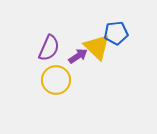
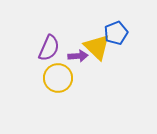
blue pentagon: rotated 15 degrees counterclockwise
purple arrow: rotated 30 degrees clockwise
yellow circle: moved 2 px right, 2 px up
